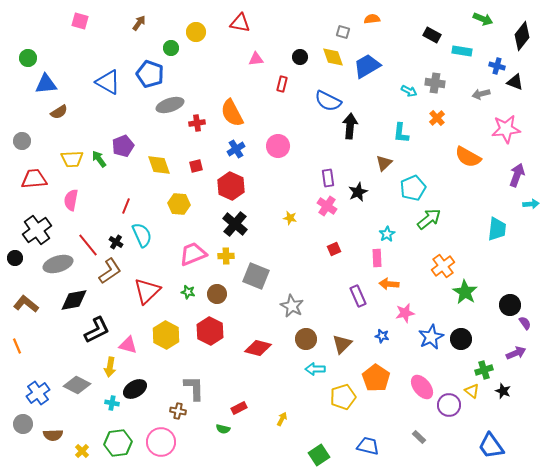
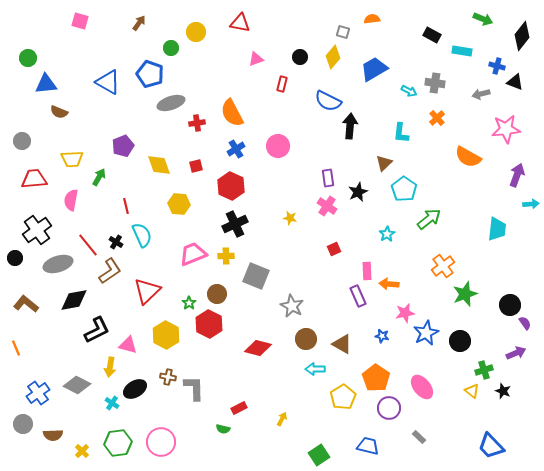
yellow diamond at (333, 57): rotated 60 degrees clockwise
pink triangle at (256, 59): rotated 14 degrees counterclockwise
blue trapezoid at (367, 66): moved 7 px right, 3 px down
gray ellipse at (170, 105): moved 1 px right, 2 px up
brown semicircle at (59, 112): rotated 54 degrees clockwise
green arrow at (99, 159): moved 18 px down; rotated 66 degrees clockwise
cyan pentagon at (413, 188): moved 9 px left, 1 px down; rotated 15 degrees counterclockwise
red line at (126, 206): rotated 35 degrees counterclockwise
black cross at (235, 224): rotated 25 degrees clockwise
pink rectangle at (377, 258): moved 10 px left, 13 px down
green star at (188, 292): moved 1 px right, 11 px down; rotated 24 degrees clockwise
green star at (465, 292): moved 2 px down; rotated 20 degrees clockwise
red hexagon at (210, 331): moved 1 px left, 7 px up
blue star at (431, 337): moved 5 px left, 4 px up
black circle at (461, 339): moved 1 px left, 2 px down
brown triangle at (342, 344): rotated 45 degrees counterclockwise
orange line at (17, 346): moved 1 px left, 2 px down
yellow pentagon at (343, 397): rotated 15 degrees counterclockwise
cyan cross at (112, 403): rotated 24 degrees clockwise
purple circle at (449, 405): moved 60 px left, 3 px down
brown cross at (178, 411): moved 10 px left, 34 px up
blue trapezoid at (491, 446): rotated 8 degrees counterclockwise
